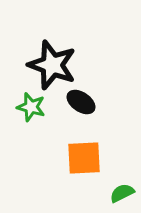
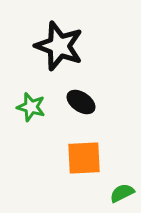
black star: moved 7 px right, 19 px up
